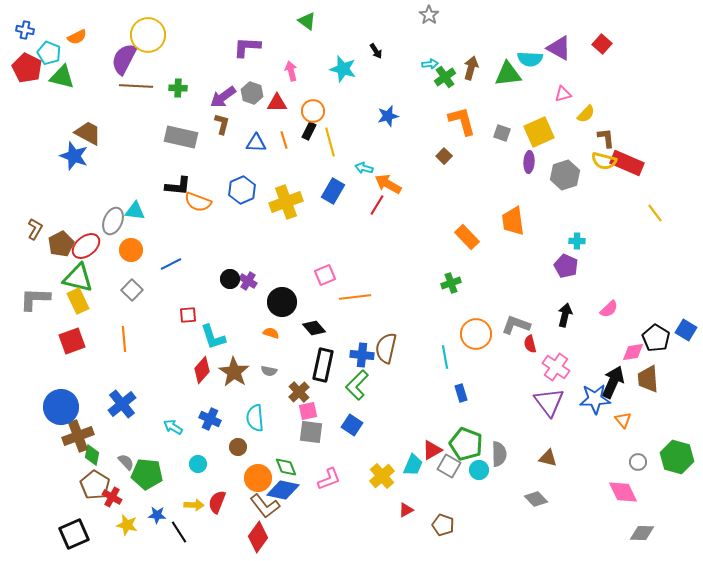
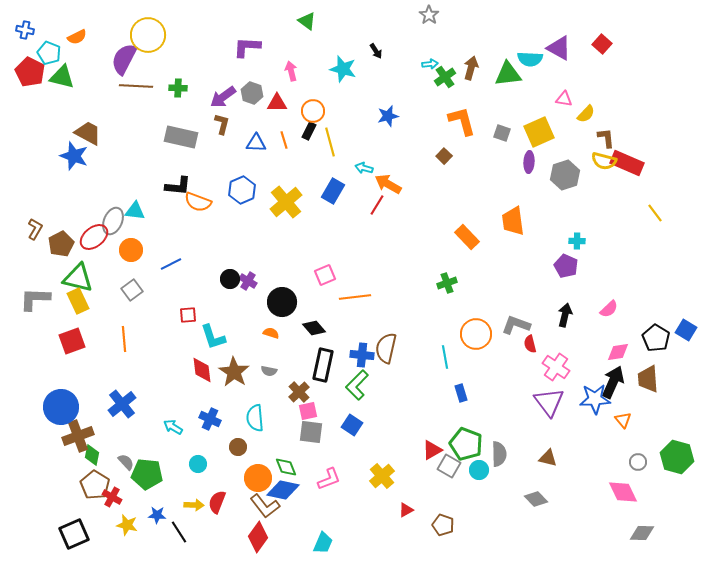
red pentagon at (27, 68): moved 3 px right, 4 px down
pink triangle at (563, 94): moved 1 px right, 5 px down; rotated 24 degrees clockwise
yellow cross at (286, 202): rotated 20 degrees counterclockwise
red ellipse at (86, 246): moved 8 px right, 9 px up
green cross at (451, 283): moved 4 px left
gray square at (132, 290): rotated 10 degrees clockwise
pink diamond at (633, 352): moved 15 px left
red diamond at (202, 370): rotated 48 degrees counterclockwise
cyan trapezoid at (413, 465): moved 90 px left, 78 px down
